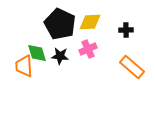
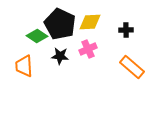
green diamond: moved 17 px up; rotated 40 degrees counterclockwise
